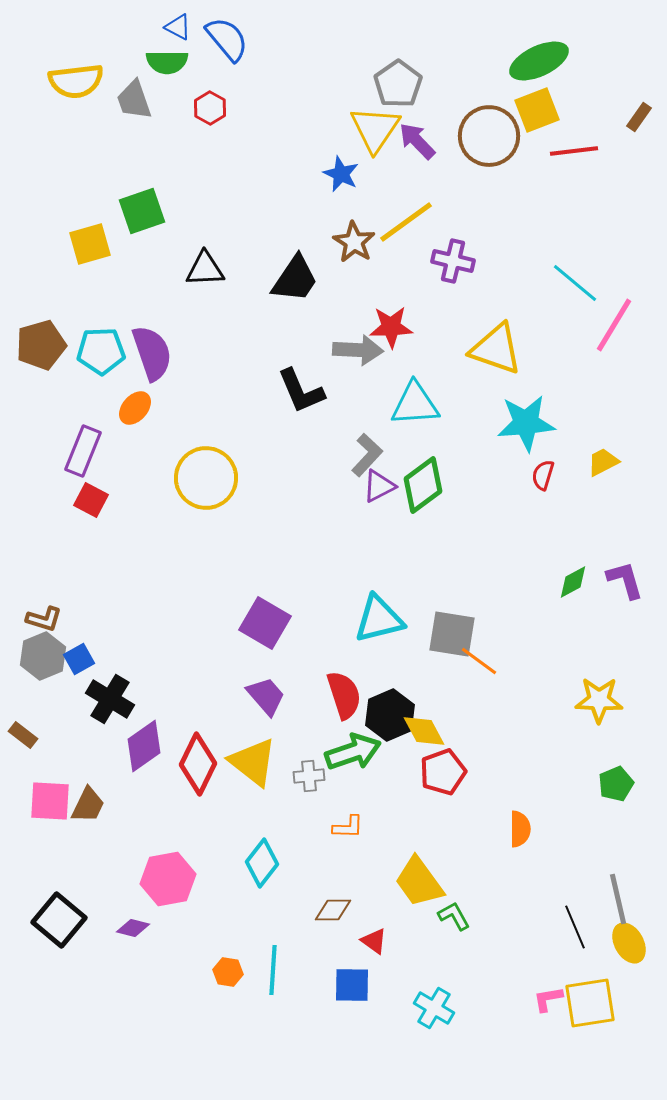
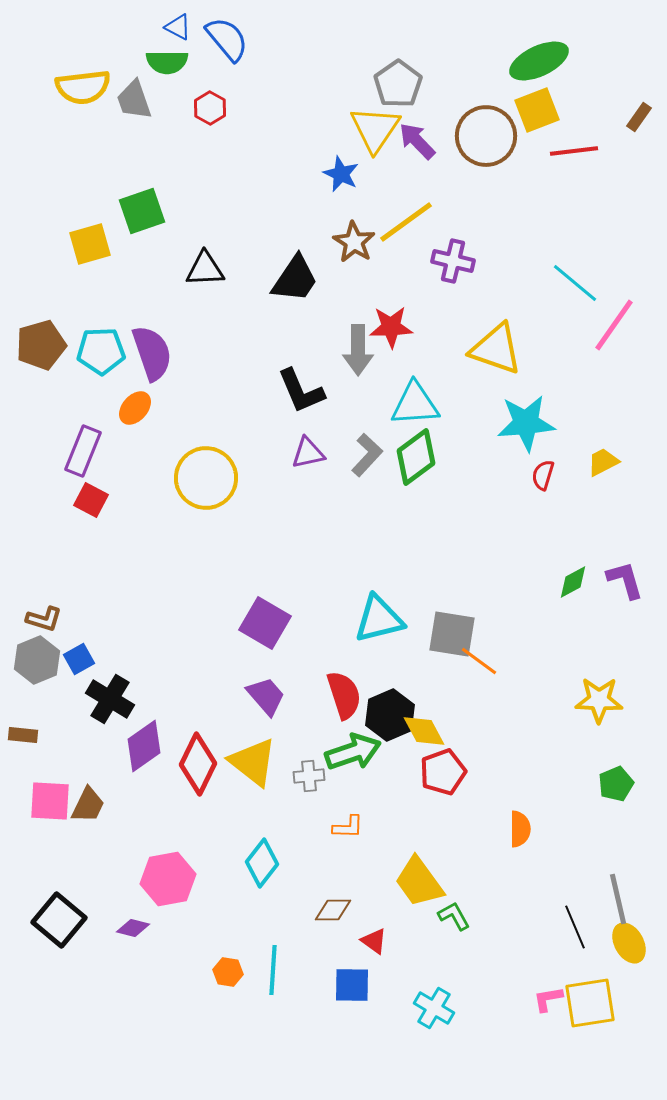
yellow semicircle at (76, 81): moved 7 px right, 6 px down
brown circle at (489, 136): moved 3 px left
pink line at (614, 325): rotated 4 degrees clockwise
gray arrow at (358, 350): rotated 87 degrees clockwise
green diamond at (423, 485): moved 7 px left, 28 px up
purple triangle at (379, 486): moved 71 px left, 33 px up; rotated 15 degrees clockwise
gray hexagon at (43, 656): moved 6 px left, 4 px down
brown rectangle at (23, 735): rotated 32 degrees counterclockwise
